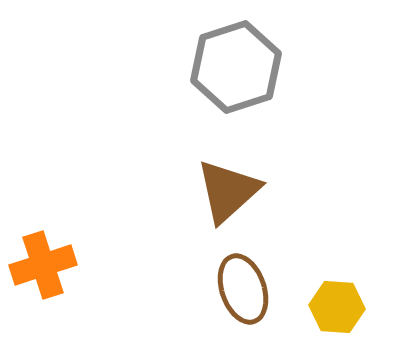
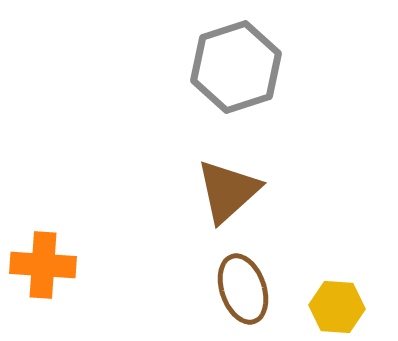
orange cross: rotated 22 degrees clockwise
